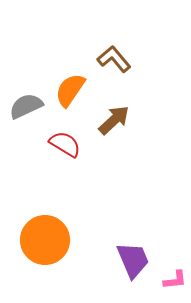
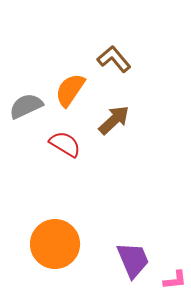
orange circle: moved 10 px right, 4 px down
